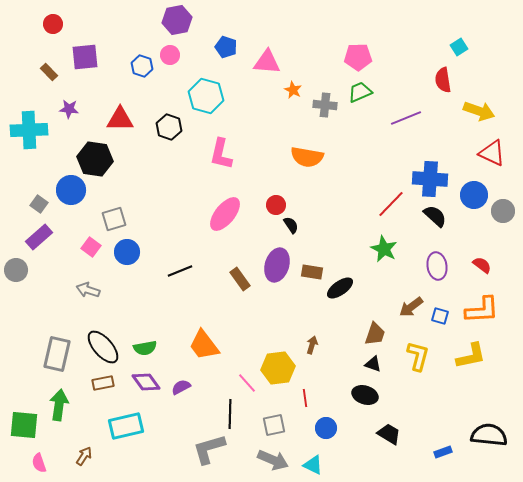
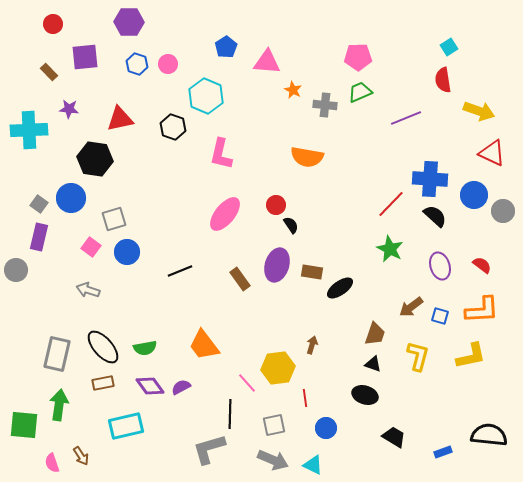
purple hexagon at (177, 20): moved 48 px left, 2 px down; rotated 12 degrees clockwise
blue pentagon at (226, 47): rotated 20 degrees clockwise
cyan square at (459, 47): moved 10 px left
pink circle at (170, 55): moved 2 px left, 9 px down
blue hexagon at (142, 66): moved 5 px left, 2 px up
cyan hexagon at (206, 96): rotated 8 degrees clockwise
red triangle at (120, 119): rotated 12 degrees counterclockwise
black hexagon at (169, 127): moved 4 px right
blue circle at (71, 190): moved 8 px down
purple rectangle at (39, 237): rotated 36 degrees counterclockwise
green star at (384, 249): moved 6 px right
purple ellipse at (437, 266): moved 3 px right; rotated 8 degrees counterclockwise
purple diamond at (146, 382): moved 4 px right, 4 px down
black trapezoid at (389, 434): moved 5 px right, 3 px down
brown arrow at (84, 456): moved 3 px left; rotated 114 degrees clockwise
pink semicircle at (39, 463): moved 13 px right
